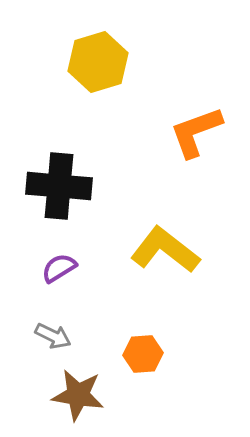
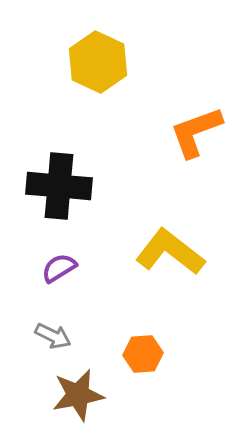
yellow hexagon: rotated 18 degrees counterclockwise
yellow L-shape: moved 5 px right, 2 px down
brown star: rotated 20 degrees counterclockwise
